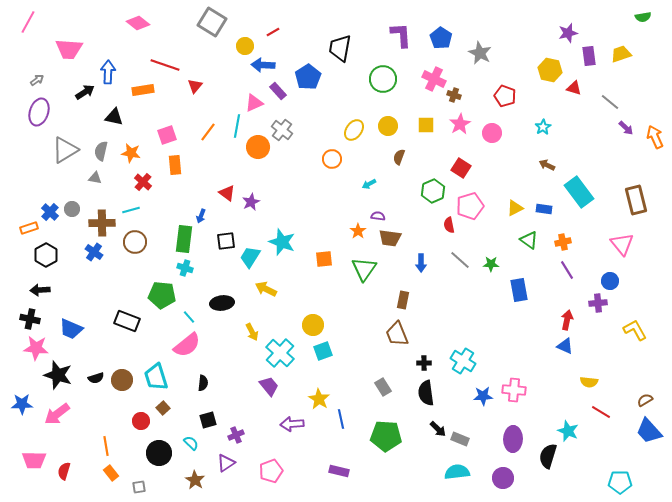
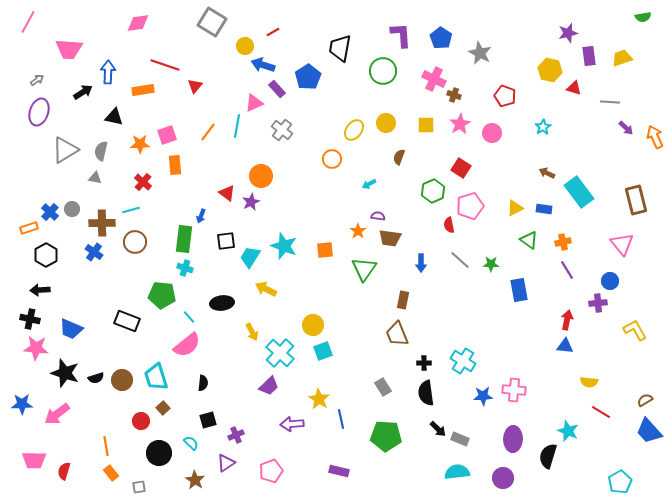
pink diamond at (138, 23): rotated 45 degrees counterclockwise
yellow trapezoid at (621, 54): moved 1 px right, 4 px down
blue arrow at (263, 65): rotated 15 degrees clockwise
green circle at (383, 79): moved 8 px up
purple rectangle at (278, 91): moved 1 px left, 2 px up
black arrow at (85, 92): moved 2 px left
gray line at (610, 102): rotated 36 degrees counterclockwise
yellow circle at (388, 126): moved 2 px left, 3 px up
orange circle at (258, 147): moved 3 px right, 29 px down
orange star at (131, 153): moved 9 px right, 9 px up; rotated 12 degrees counterclockwise
brown arrow at (547, 165): moved 8 px down
cyan star at (282, 242): moved 2 px right, 4 px down
orange square at (324, 259): moved 1 px right, 9 px up
blue triangle at (565, 346): rotated 18 degrees counterclockwise
black star at (58, 375): moved 7 px right, 2 px up
purple trapezoid at (269, 386): rotated 85 degrees clockwise
cyan pentagon at (620, 482): rotated 30 degrees counterclockwise
